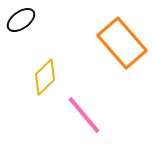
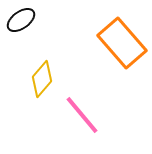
yellow diamond: moved 3 px left, 2 px down; rotated 6 degrees counterclockwise
pink line: moved 2 px left
